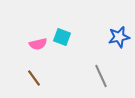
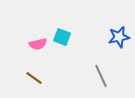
brown line: rotated 18 degrees counterclockwise
